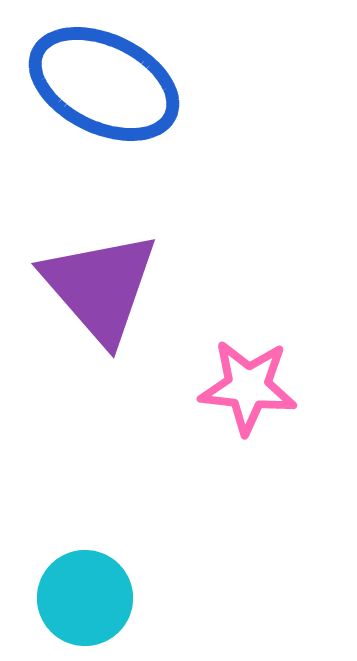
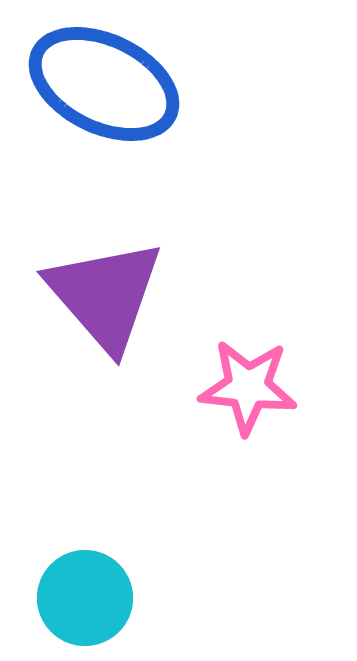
purple triangle: moved 5 px right, 8 px down
